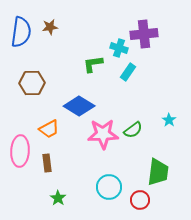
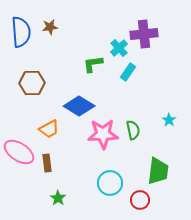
blue semicircle: rotated 12 degrees counterclockwise
cyan cross: rotated 30 degrees clockwise
green semicircle: rotated 66 degrees counterclockwise
pink ellipse: moved 1 px left, 1 px down; rotated 60 degrees counterclockwise
green trapezoid: moved 1 px up
cyan circle: moved 1 px right, 4 px up
